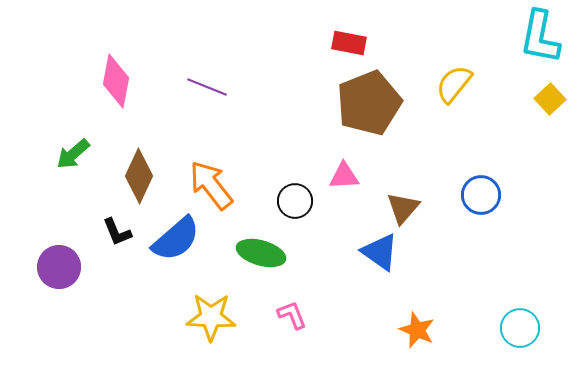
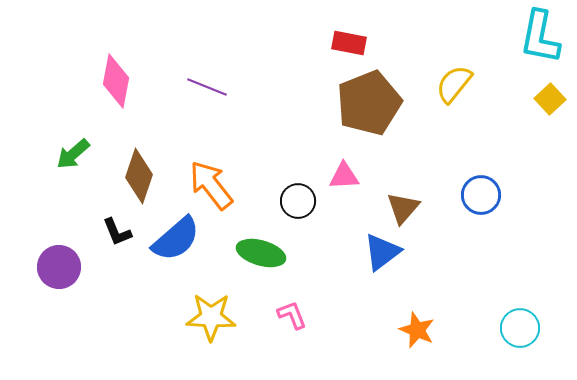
brown diamond: rotated 6 degrees counterclockwise
black circle: moved 3 px right
blue triangle: moved 2 px right; rotated 48 degrees clockwise
